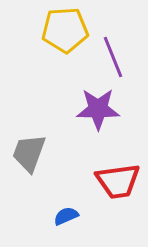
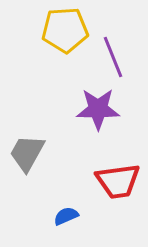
gray trapezoid: moved 2 px left; rotated 9 degrees clockwise
